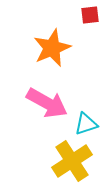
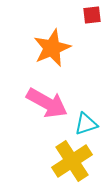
red square: moved 2 px right
